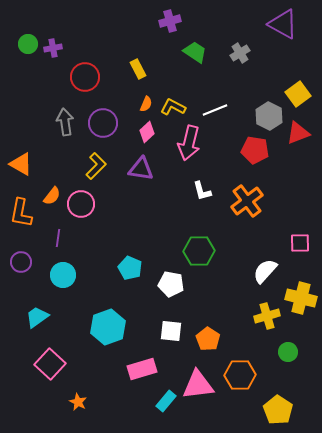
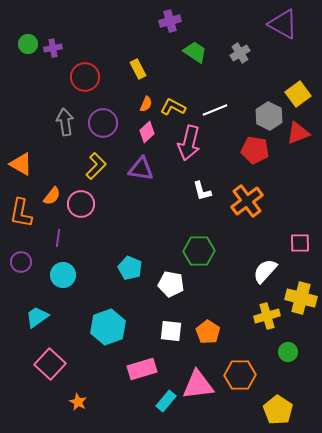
orange pentagon at (208, 339): moved 7 px up
